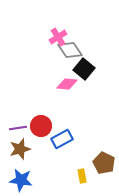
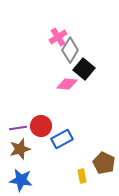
gray diamond: rotated 65 degrees clockwise
